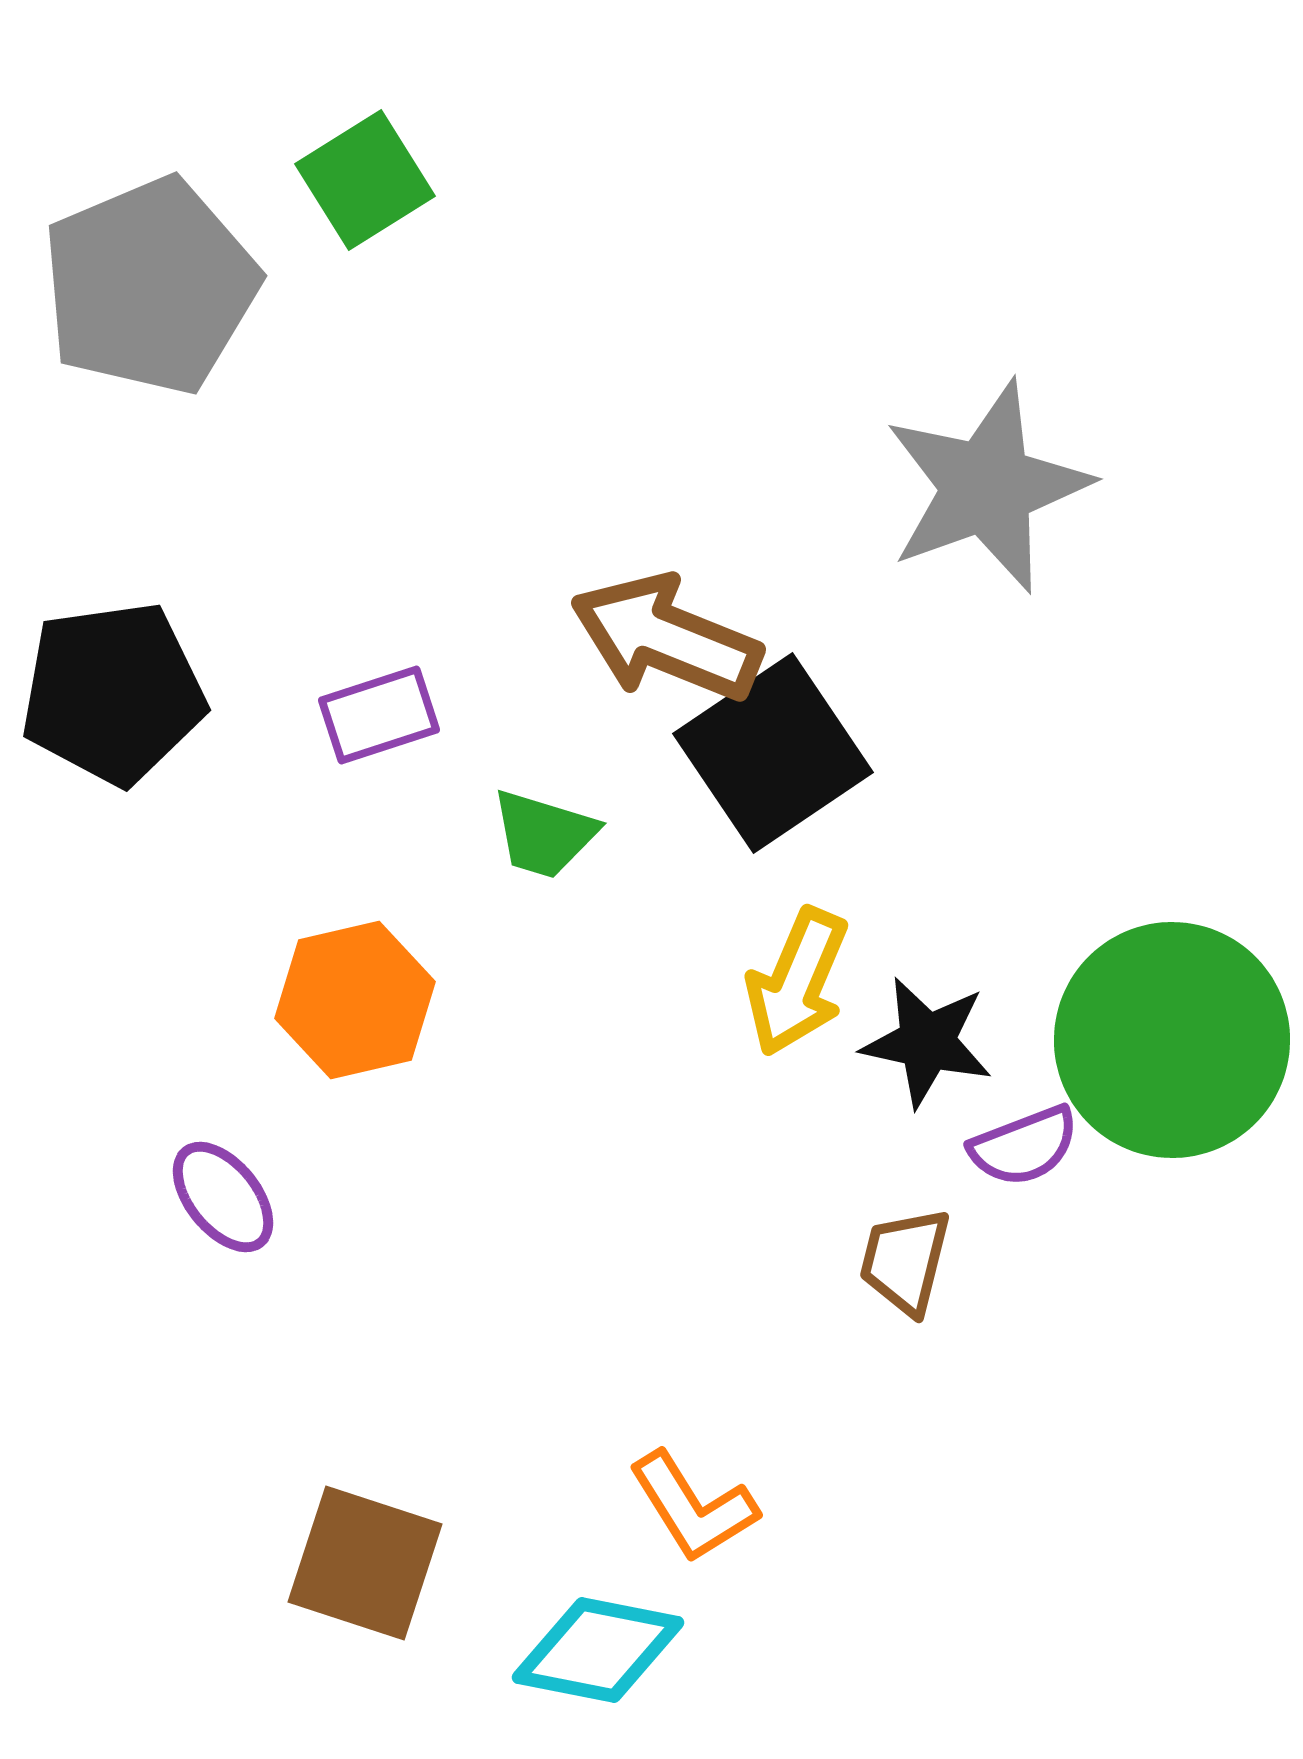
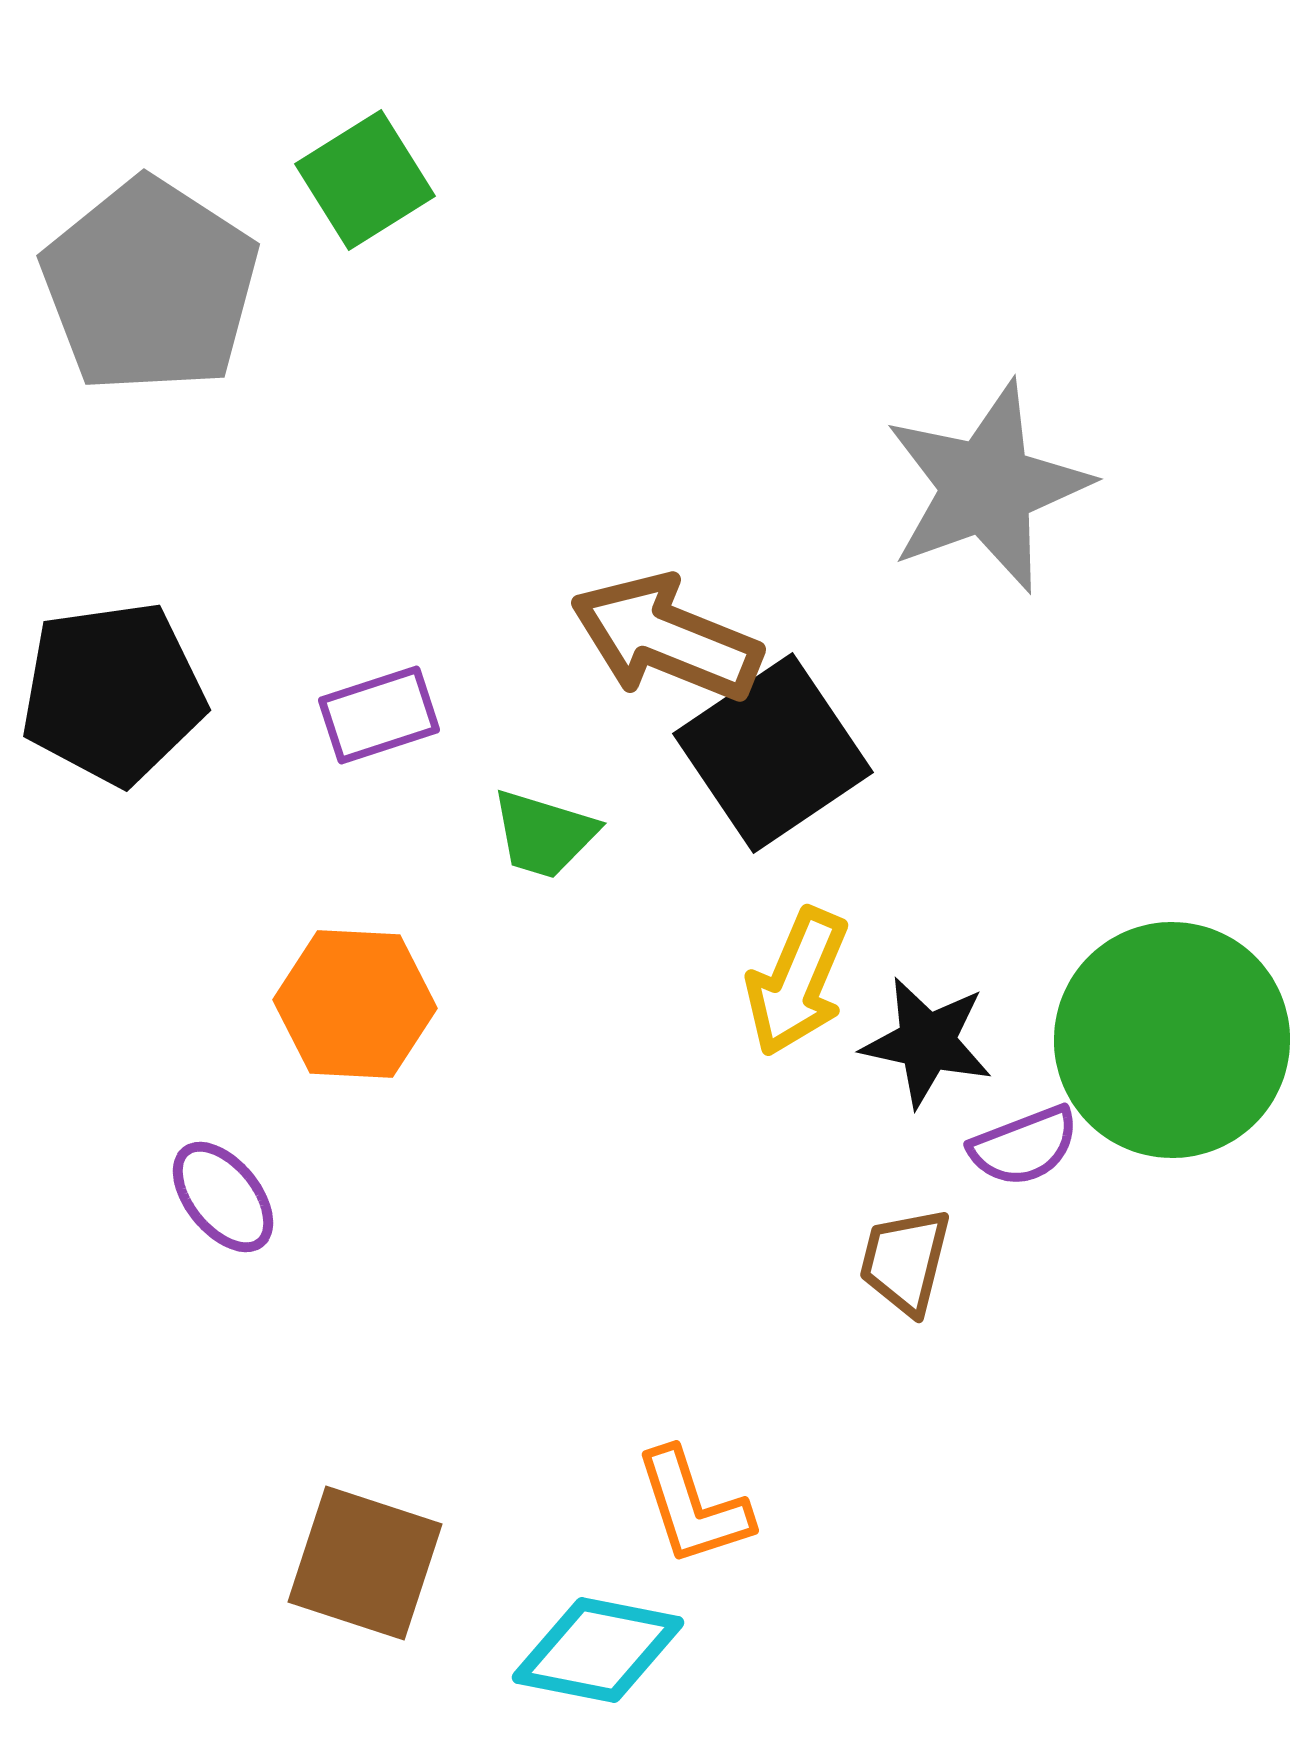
gray pentagon: rotated 16 degrees counterclockwise
orange hexagon: moved 4 px down; rotated 16 degrees clockwise
orange L-shape: rotated 14 degrees clockwise
